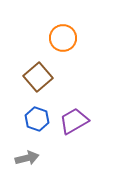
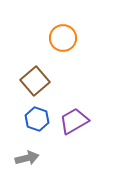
brown square: moved 3 px left, 4 px down
